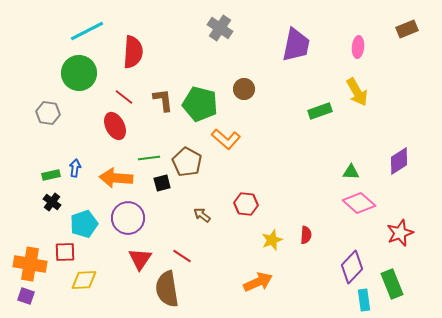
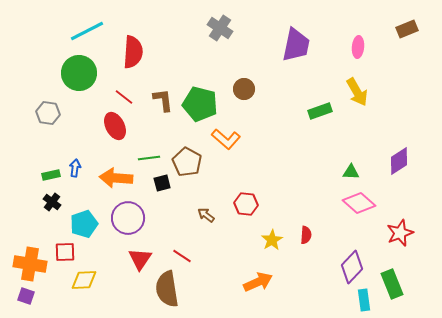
brown arrow at (202, 215): moved 4 px right
yellow star at (272, 240): rotated 10 degrees counterclockwise
